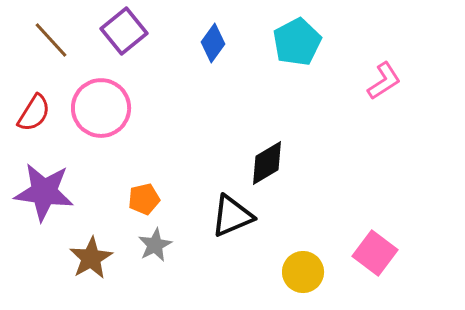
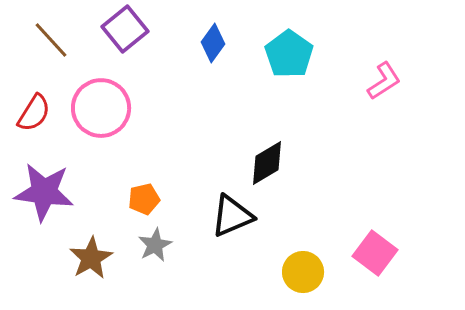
purple square: moved 1 px right, 2 px up
cyan pentagon: moved 8 px left, 12 px down; rotated 9 degrees counterclockwise
